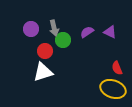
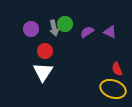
green circle: moved 2 px right, 16 px up
red semicircle: moved 1 px down
white triangle: rotated 40 degrees counterclockwise
